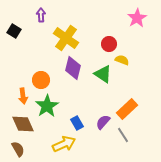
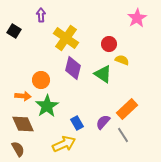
orange arrow: rotated 77 degrees counterclockwise
